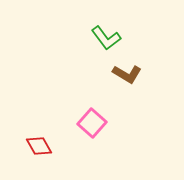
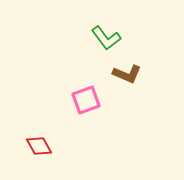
brown L-shape: rotated 8 degrees counterclockwise
pink square: moved 6 px left, 23 px up; rotated 28 degrees clockwise
